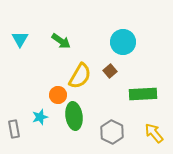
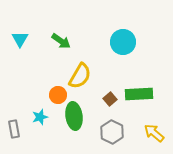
brown square: moved 28 px down
green rectangle: moved 4 px left
yellow arrow: rotated 10 degrees counterclockwise
